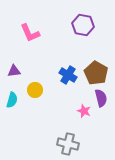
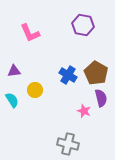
cyan semicircle: rotated 49 degrees counterclockwise
